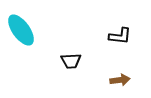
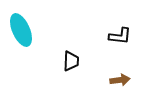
cyan ellipse: rotated 12 degrees clockwise
black trapezoid: rotated 85 degrees counterclockwise
